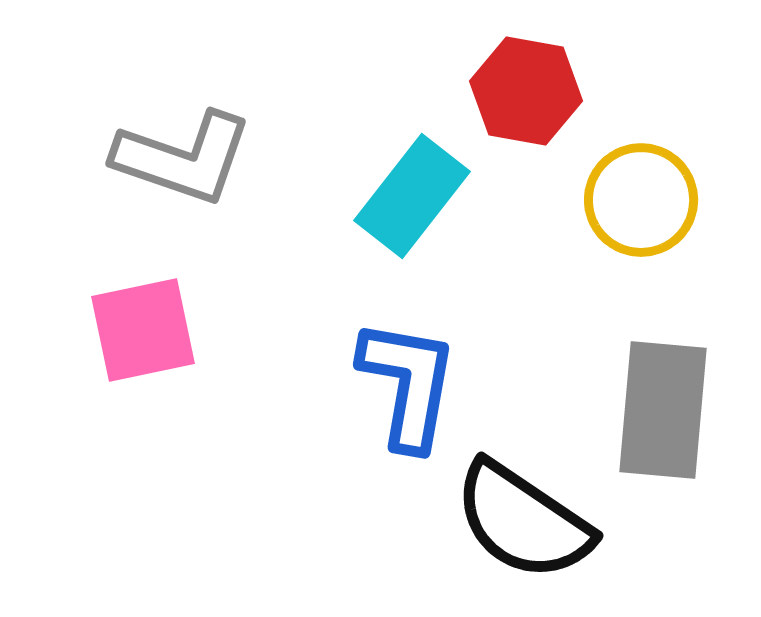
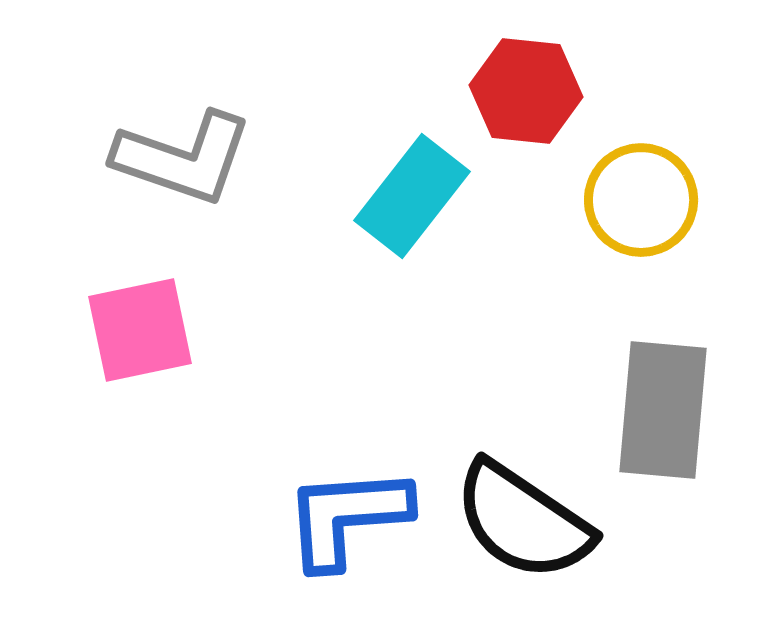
red hexagon: rotated 4 degrees counterclockwise
pink square: moved 3 px left
blue L-shape: moved 61 px left, 133 px down; rotated 104 degrees counterclockwise
